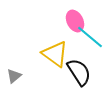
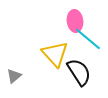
pink ellipse: rotated 20 degrees clockwise
cyan line: moved 2 px left, 2 px down
yellow triangle: rotated 12 degrees clockwise
